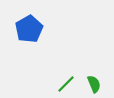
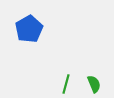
green line: rotated 30 degrees counterclockwise
